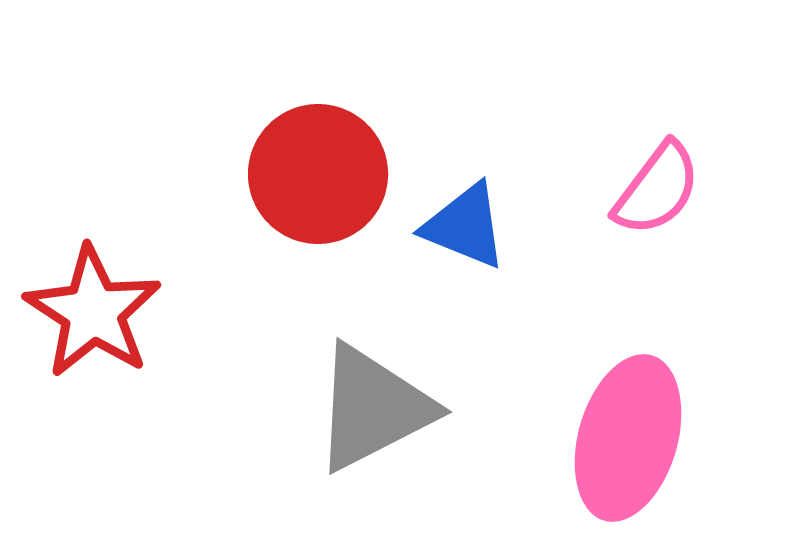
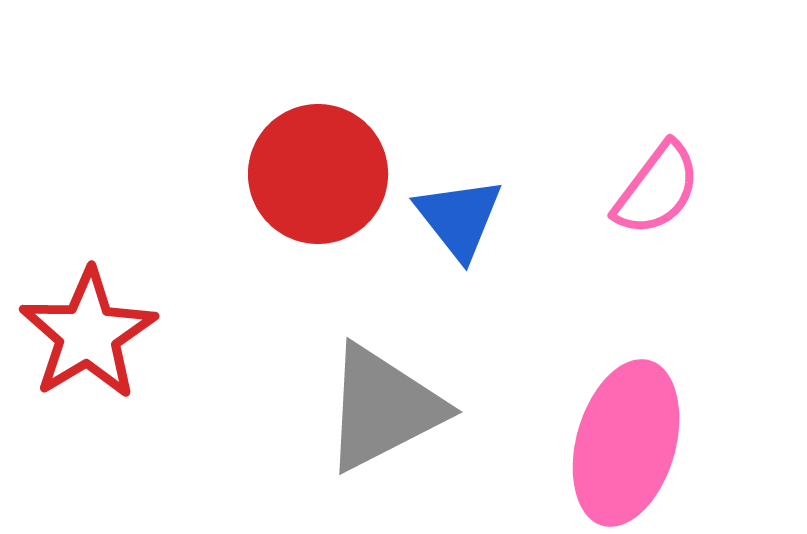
blue triangle: moved 6 px left, 8 px up; rotated 30 degrees clockwise
red star: moved 5 px left, 22 px down; rotated 8 degrees clockwise
gray triangle: moved 10 px right
pink ellipse: moved 2 px left, 5 px down
